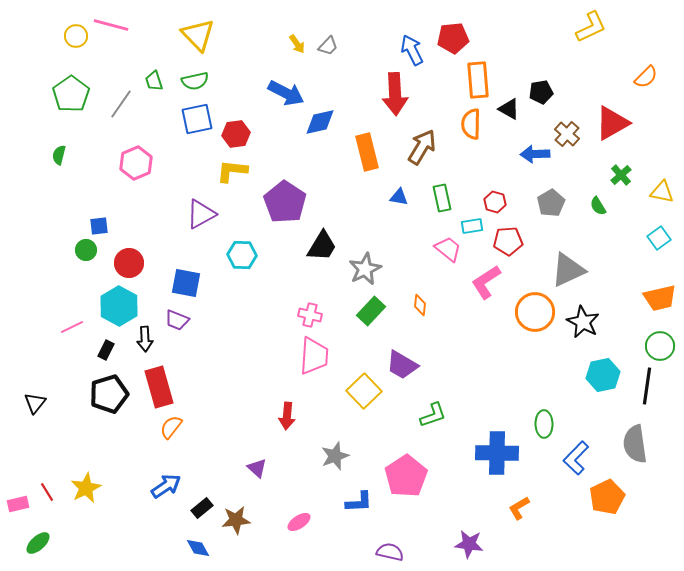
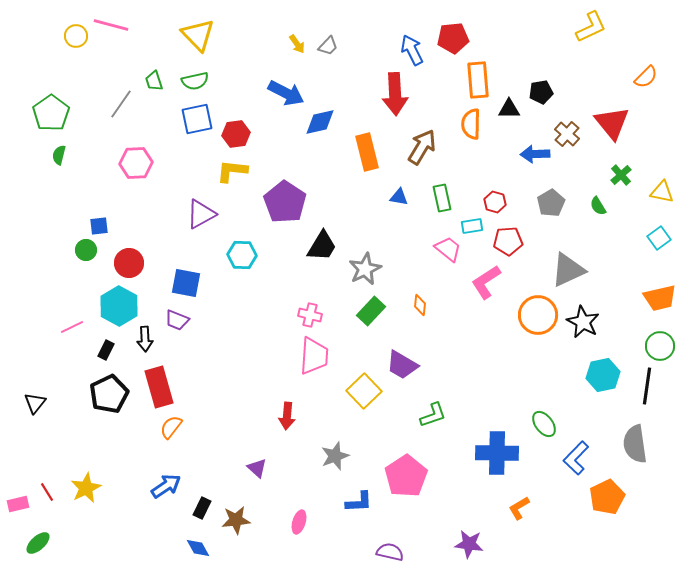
green pentagon at (71, 94): moved 20 px left, 19 px down
black triangle at (509, 109): rotated 30 degrees counterclockwise
red triangle at (612, 123): rotated 39 degrees counterclockwise
pink hexagon at (136, 163): rotated 20 degrees clockwise
orange circle at (535, 312): moved 3 px right, 3 px down
black pentagon at (109, 394): rotated 9 degrees counterclockwise
green ellipse at (544, 424): rotated 36 degrees counterclockwise
black rectangle at (202, 508): rotated 25 degrees counterclockwise
pink ellipse at (299, 522): rotated 40 degrees counterclockwise
